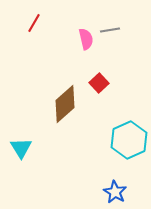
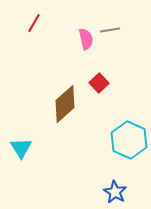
cyan hexagon: rotated 12 degrees counterclockwise
